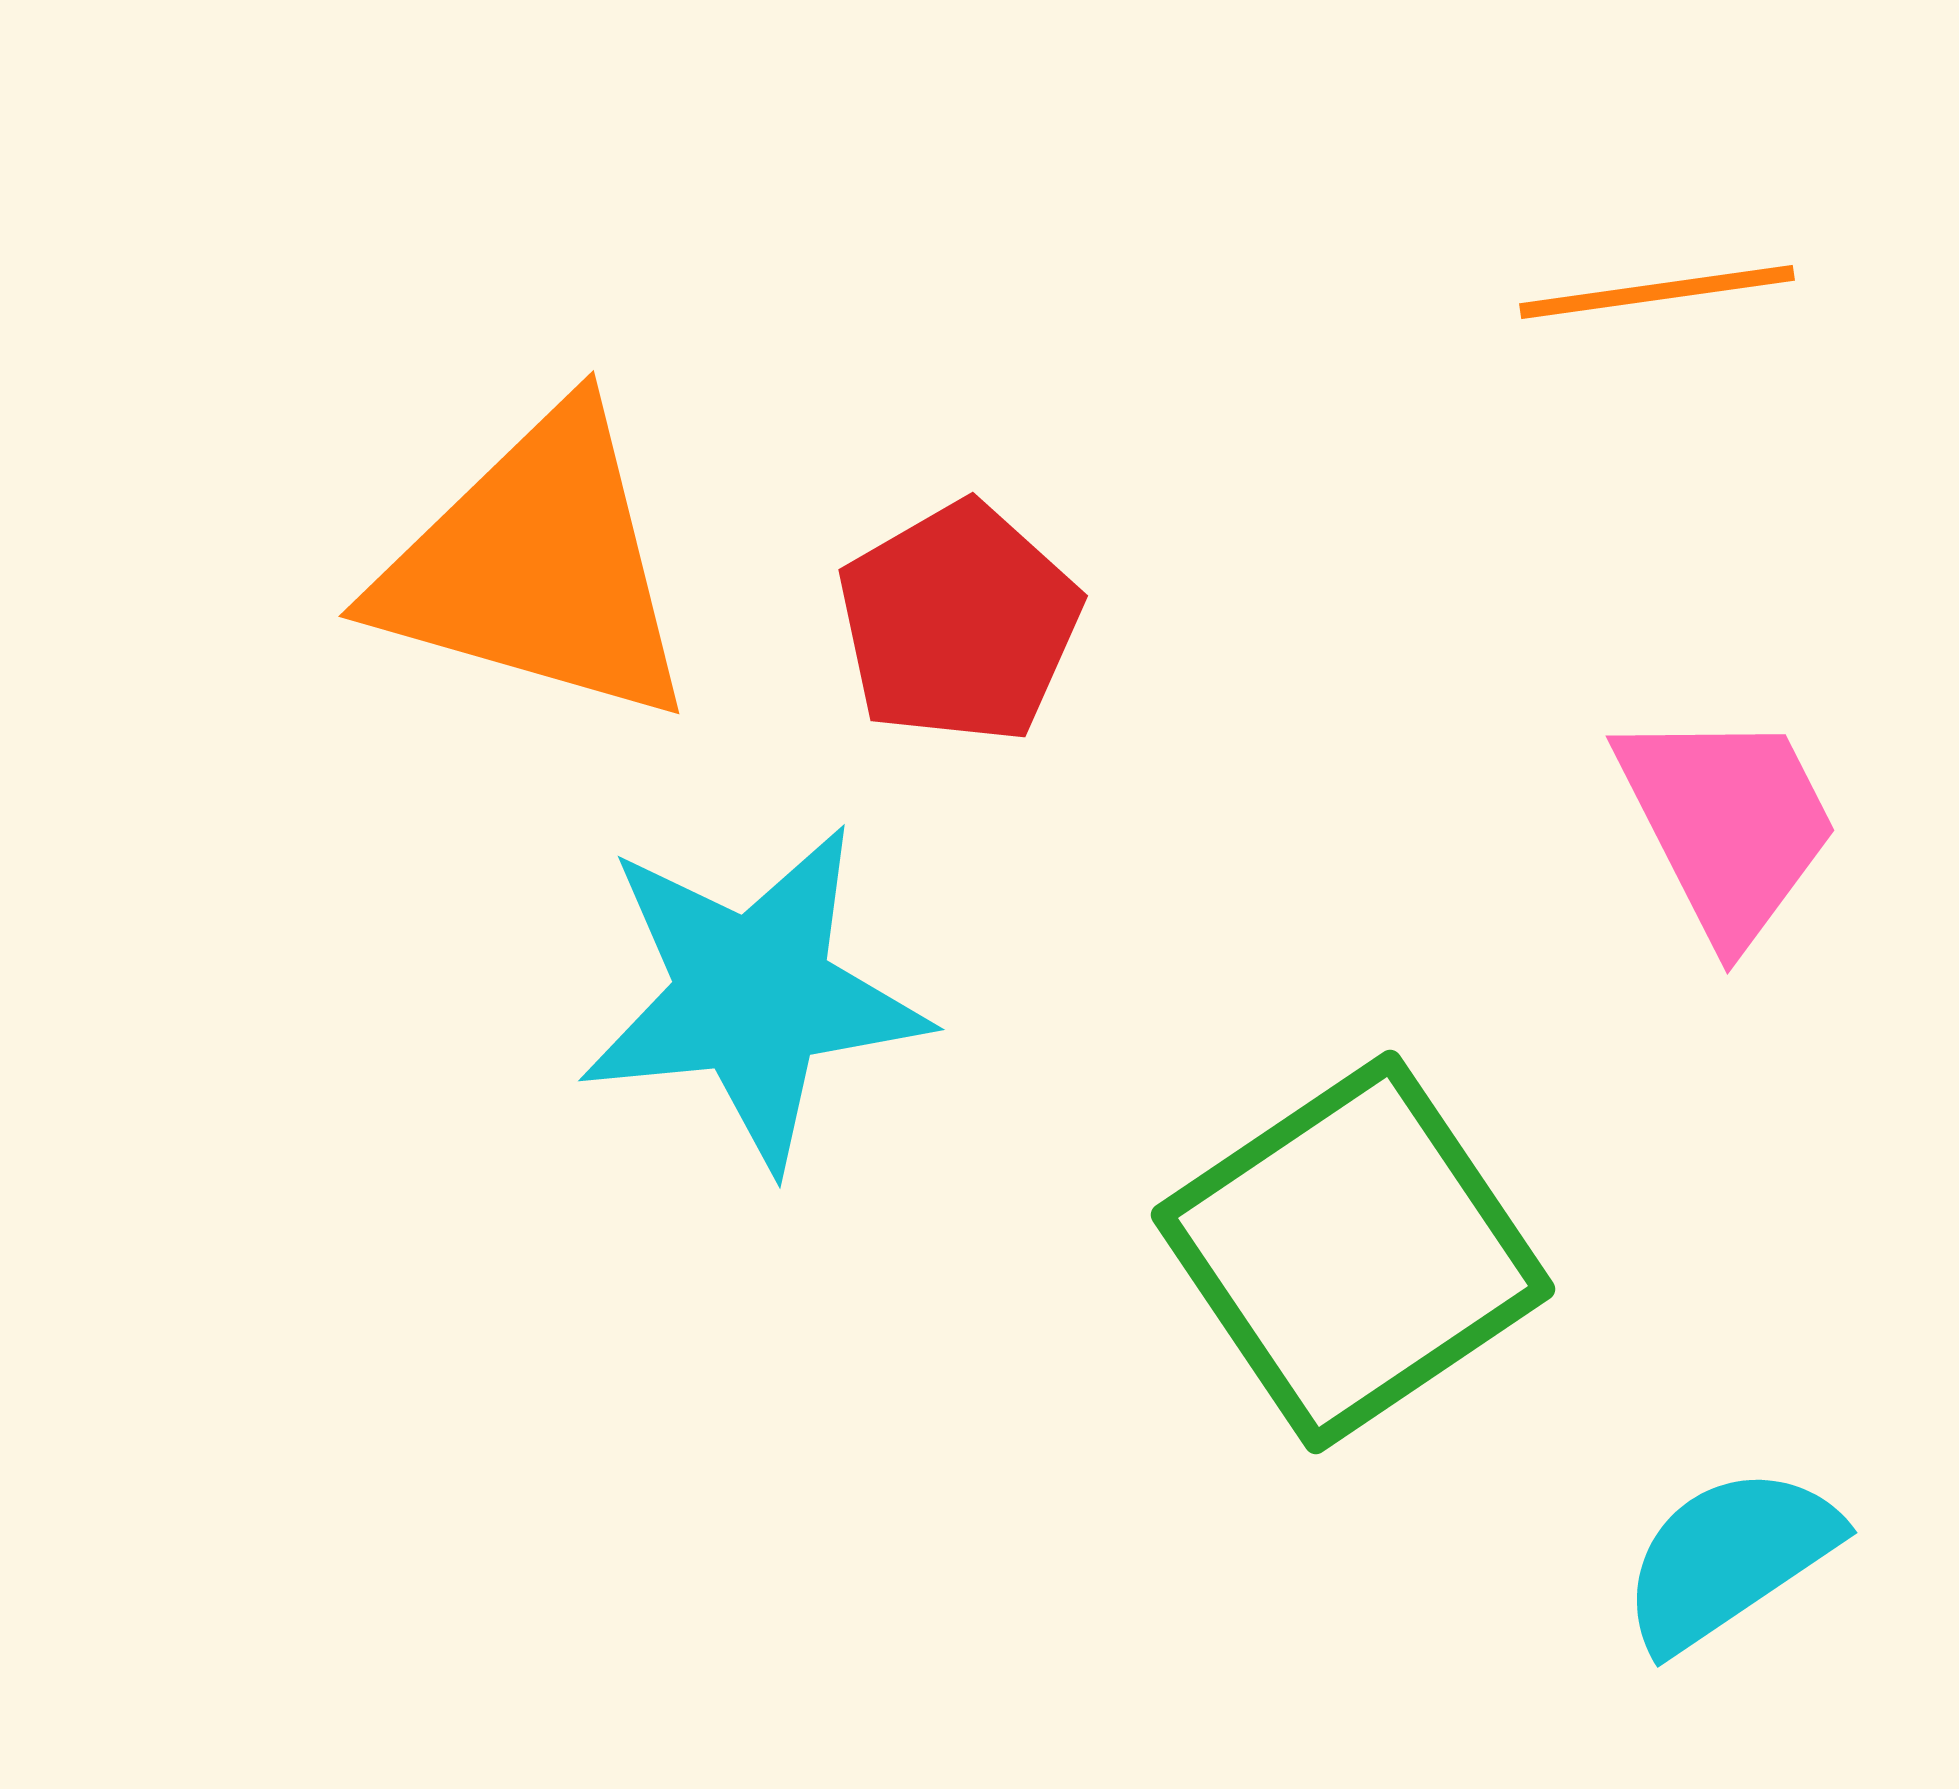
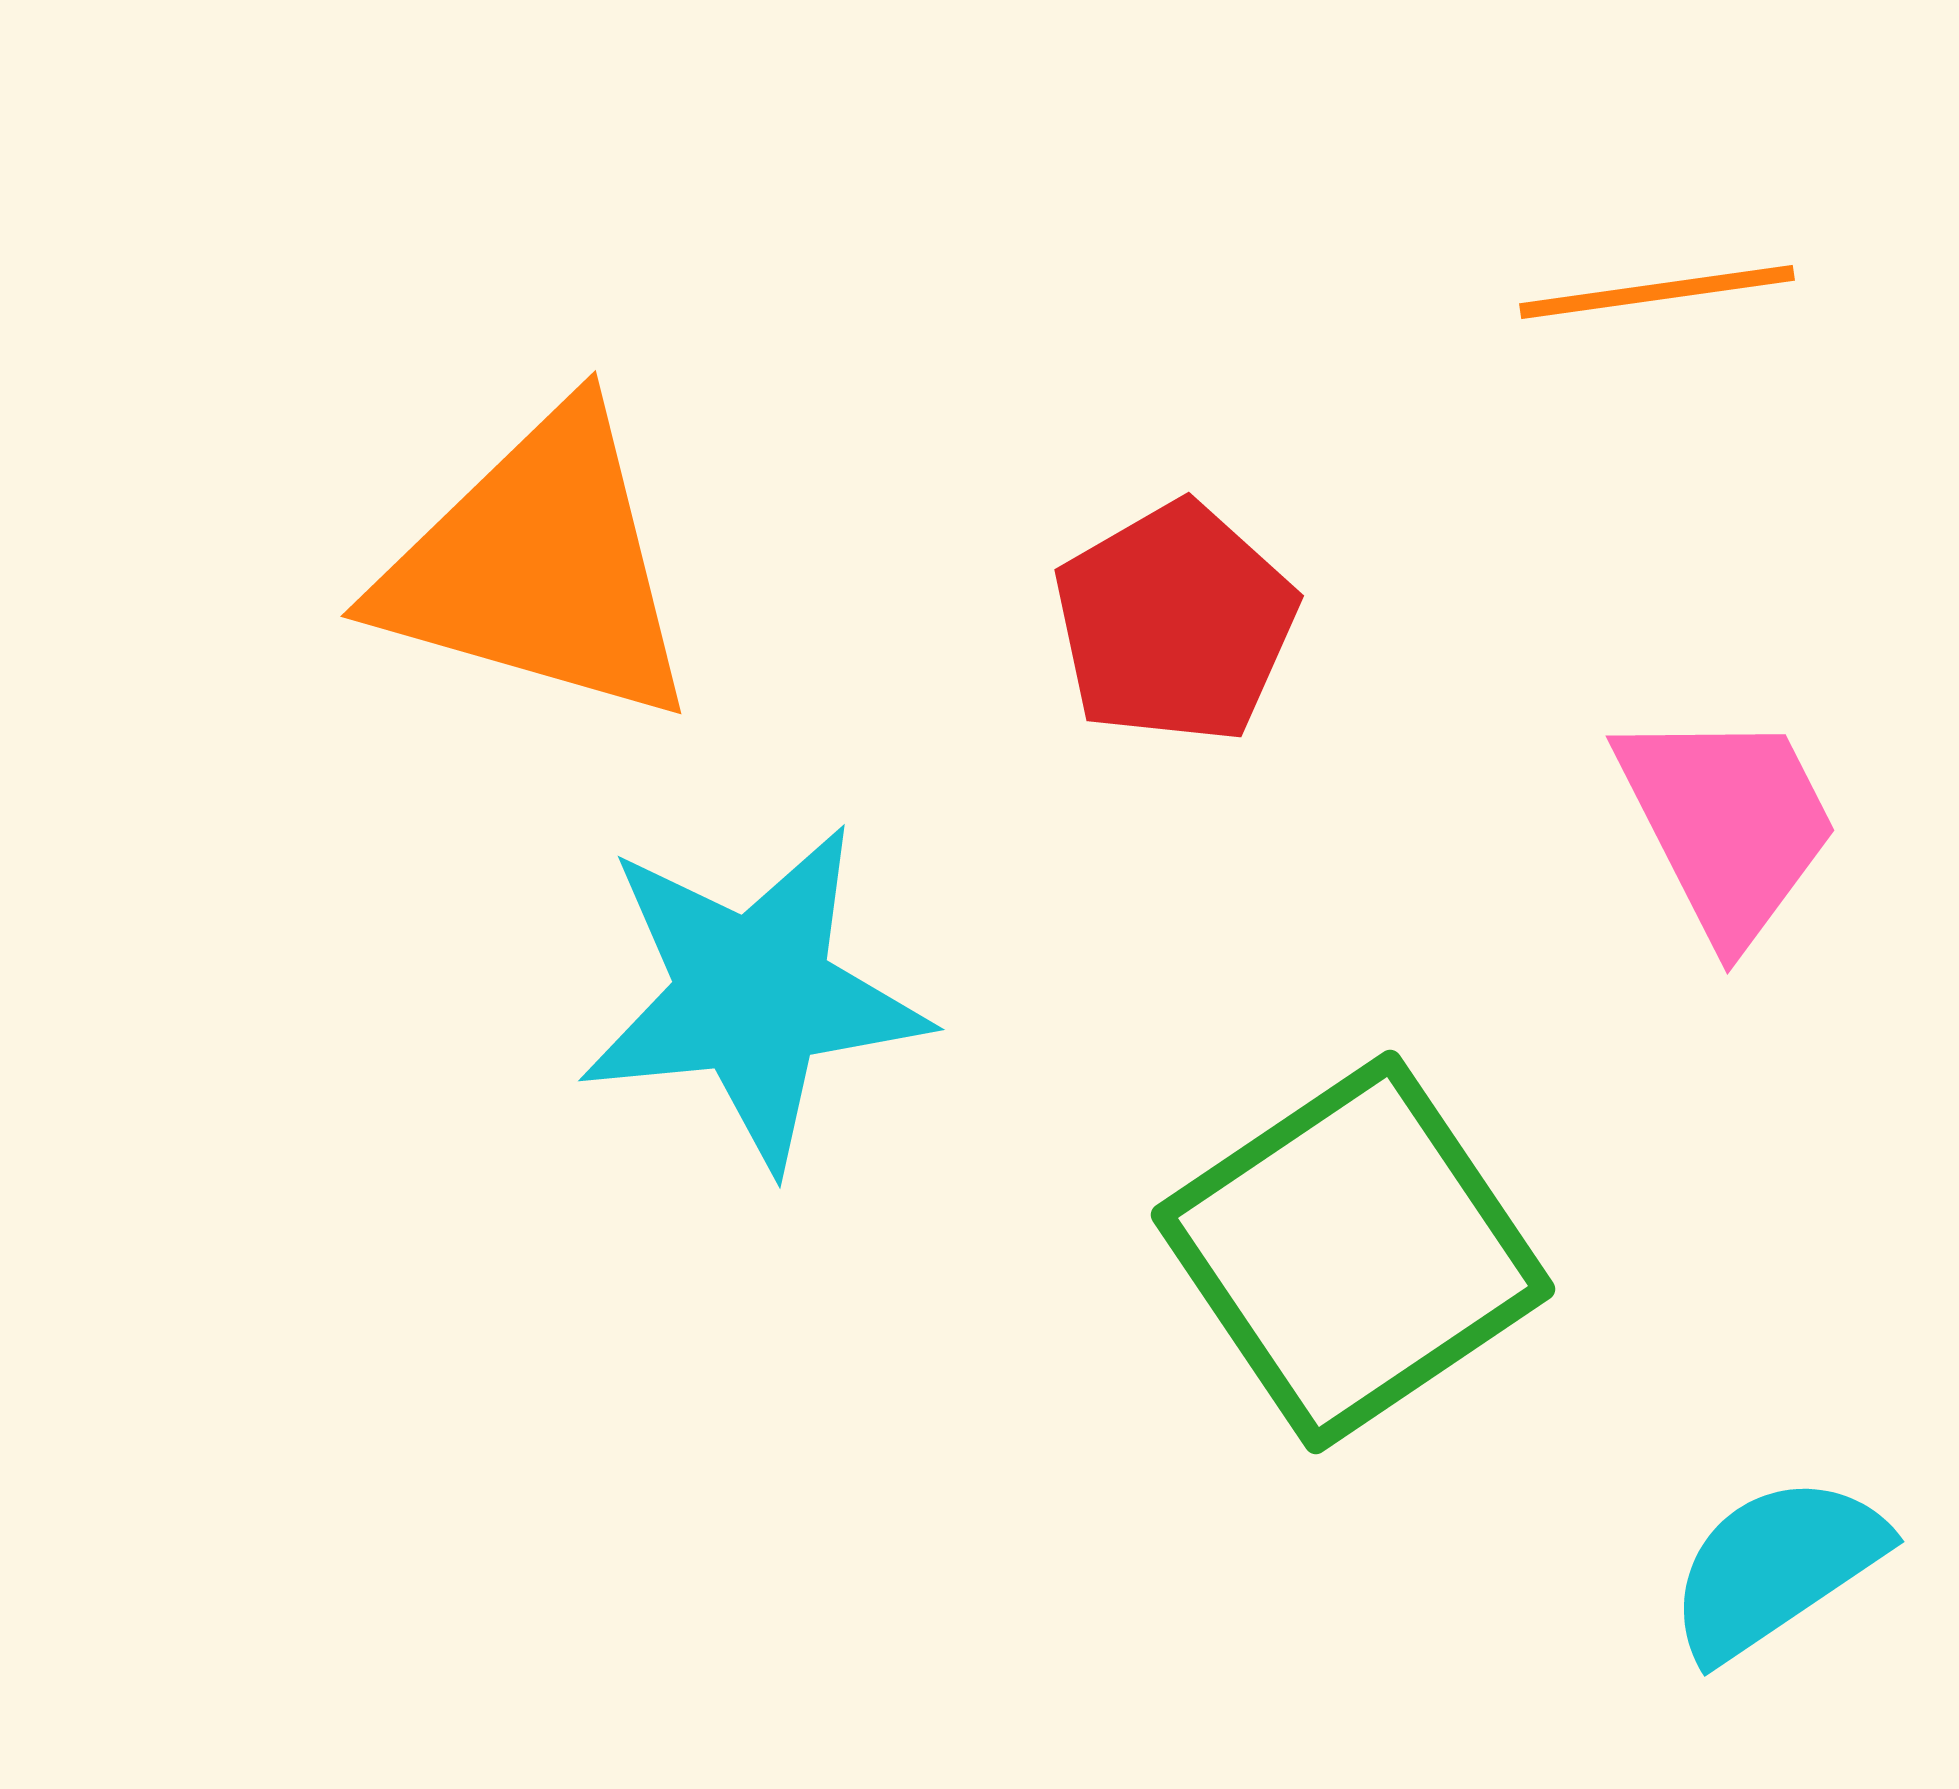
orange triangle: moved 2 px right
red pentagon: moved 216 px right
cyan semicircle: moved 47 px right, 9 px down
